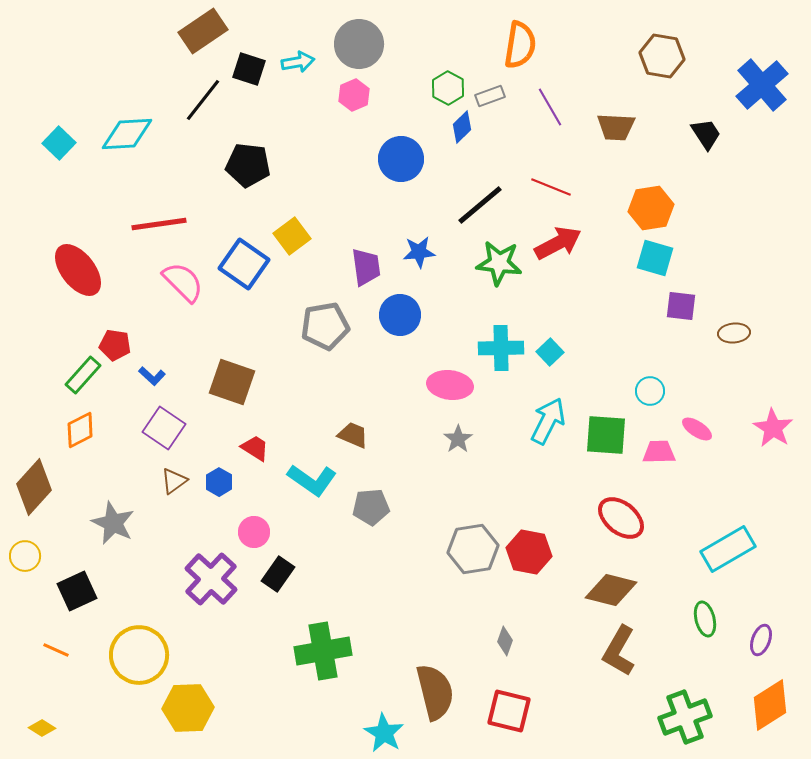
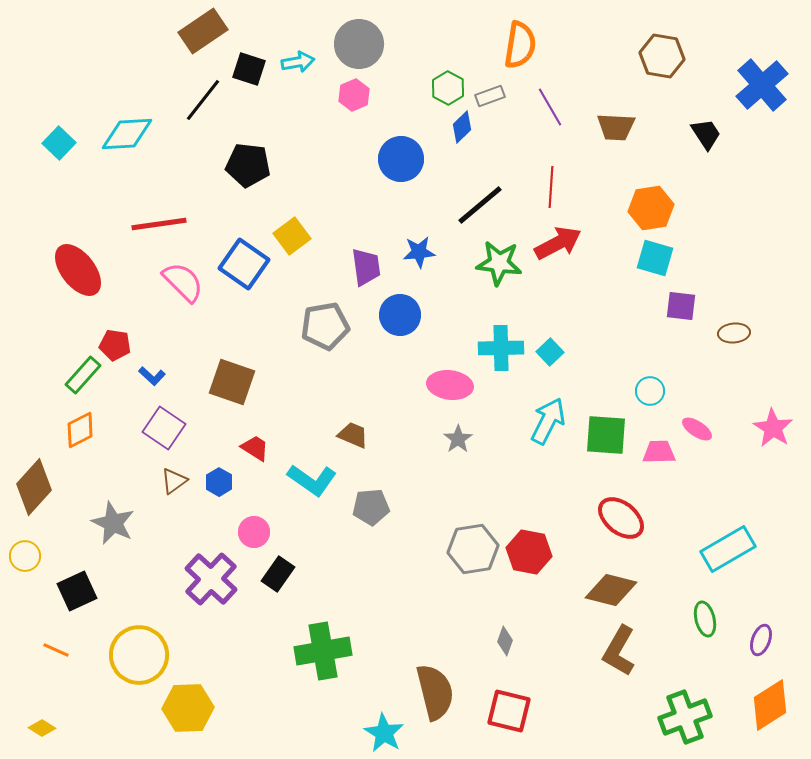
red line at (551, 187): rotated 72 degrees clockwise
